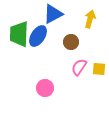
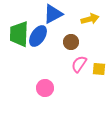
yellow arrow: rotated 60 degrees clockwise
pink semicircle: moved 3 px up
